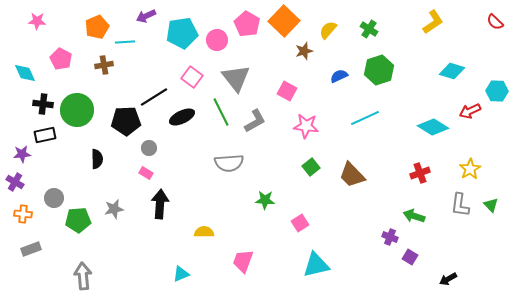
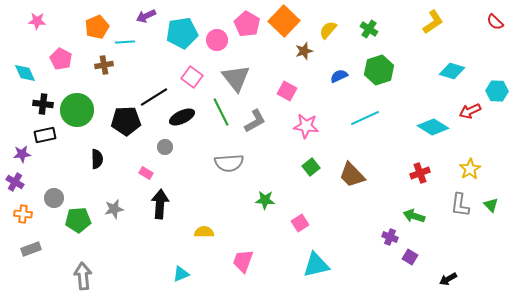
gray circle at (149, 148): moved 16 px right, 1 px up
